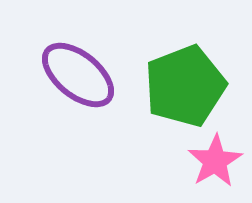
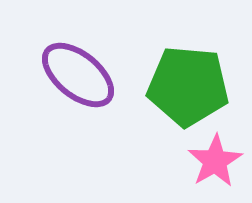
green pentagon: moved 3 px right; rotated 26 degrees clockwise
